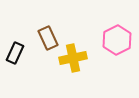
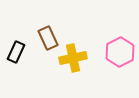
pink hexagon: moved 3 px right, 12 px down
black rectangle: moved 1 px right, 1 px up
